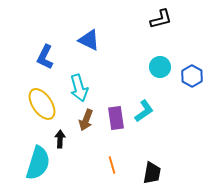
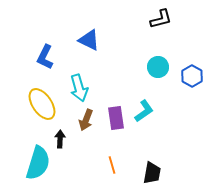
cyan circle: moved 2 px left
